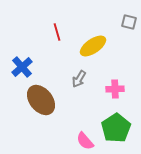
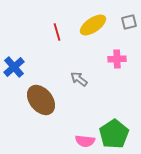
gray square: rotated 28 degrees counterclockwise
yellow ellipse: moved 21 px up
blue cross: moved 8 px left
gray arrow: rotated 96 degrees clockwise
pink cross: moved 2 px right, 30 px up
green pentagon: moved 2 px left, 6 px down
pink semicircle: rotated 42 degrees counterclockwise
